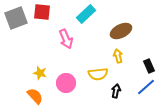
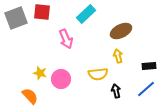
black rectangle: rotated 72 degrees counterclockwise
pink circle: moved 5 px left, 4 px up
blue line: moved 2 px down
black arrow: rotated 24 degrees counterclockwise
orange semicircle: moved 5 px left
